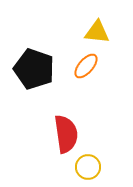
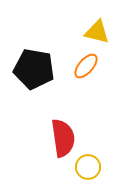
yellow triangle: rotated 8 degrees clockwise
black pentagon: rotated 9 degrees counterclockwise
red semicircle: moved 3 px left, 4 px down
